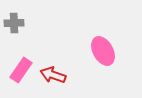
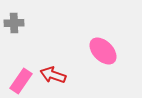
pink ellipse: rotated 16 degrees counterclockwise
pink rectangle: moved 11 px down
